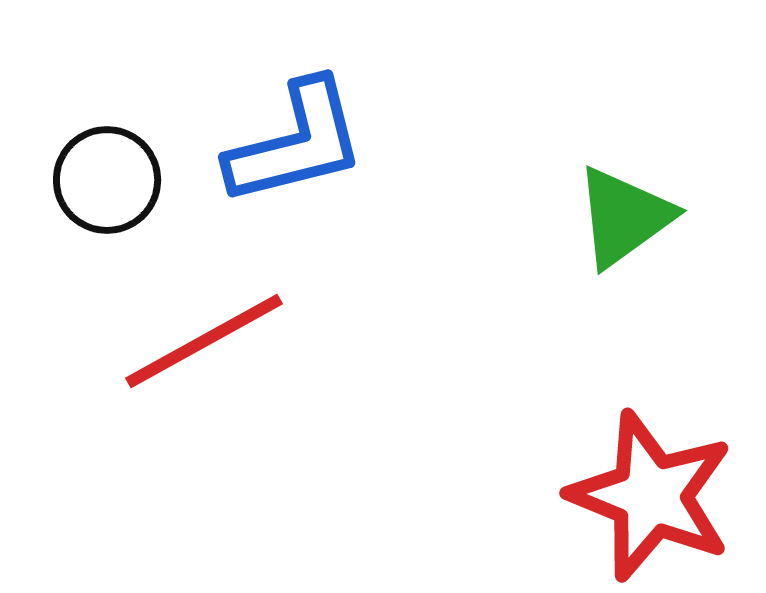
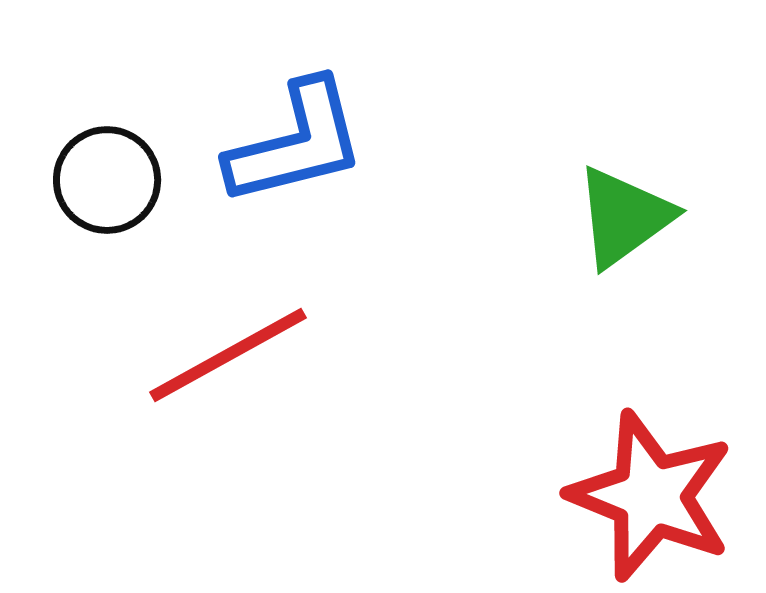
red line: moved 24 px right, 14 px down
